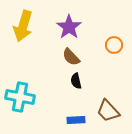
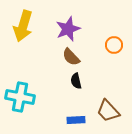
purple star: moved 1 px left, 2 px down; rotated 15 degrees clockwise
